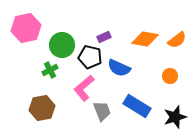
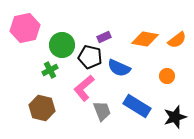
pink hexagon: moved 1 px left
orange circle: moved 3 px left
brown hexagon: rotated 25 degrees clockwise
